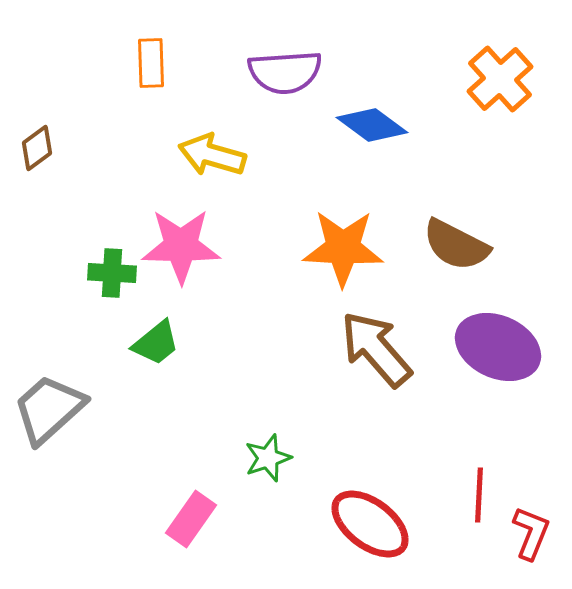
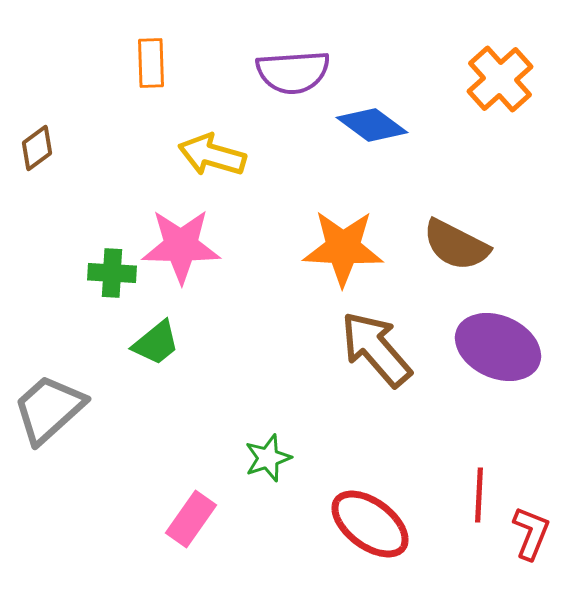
purple semicircle: moved 8 px right
